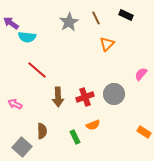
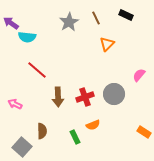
pink semicircle: moved 2 px left, 1 px down
